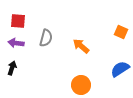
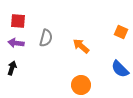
blue semicircle: rotated 102 degrees counterclockwise
